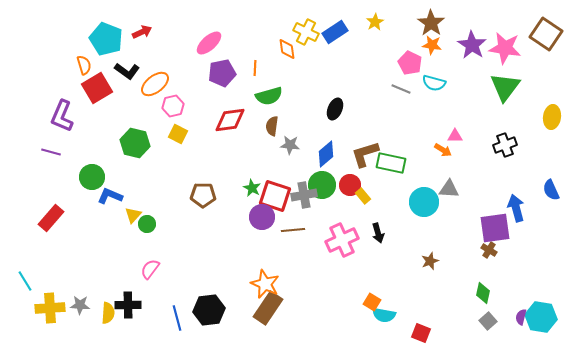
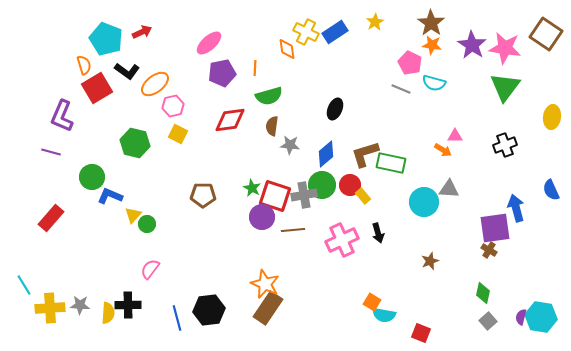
cyan line at (25, 281): moved 1 px left, 4 px down
